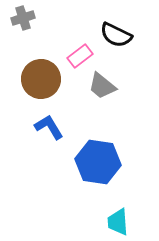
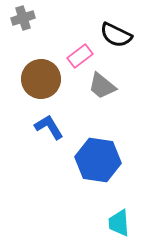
blue hexagon: moved 2 px up
cyan trapezoid: moved 1 px right, 1 px down
